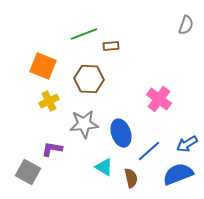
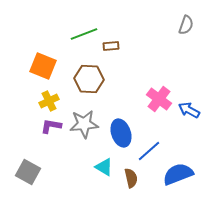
blue arrow: moved 2 px right, 34 px up; rotated 60 degrees clockwise
purple L-shape: moved 1 px left, 23 px up
